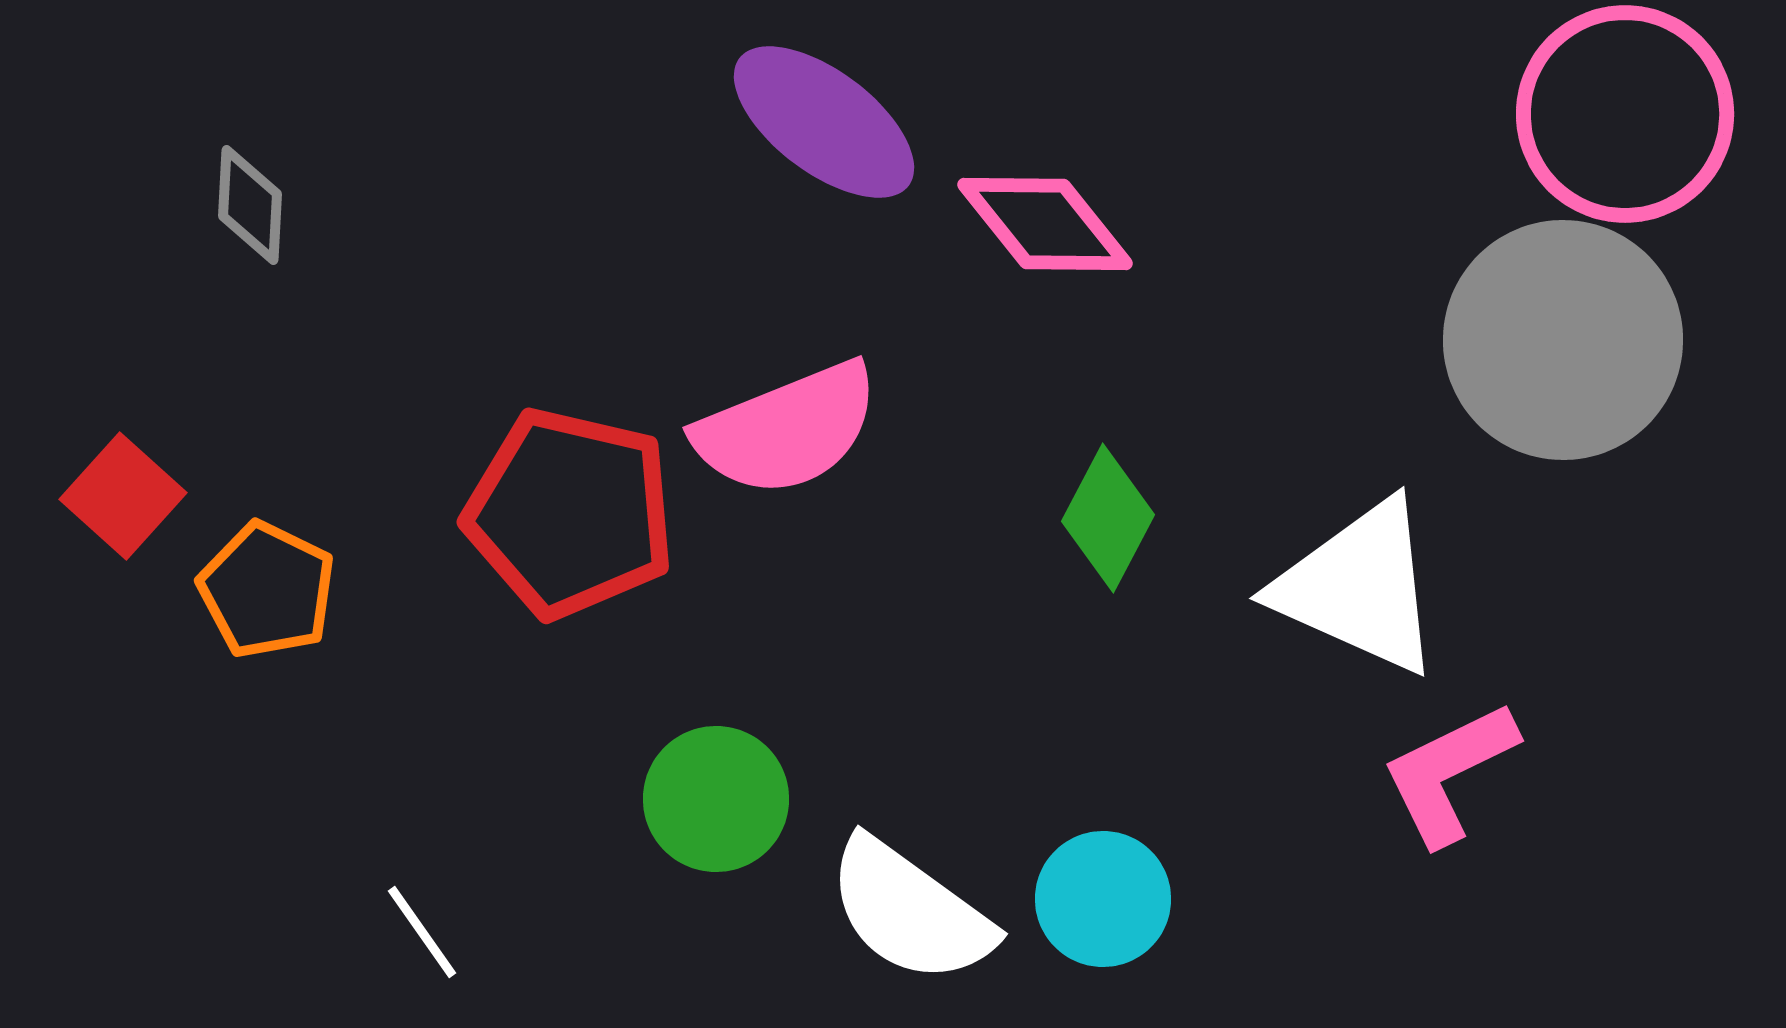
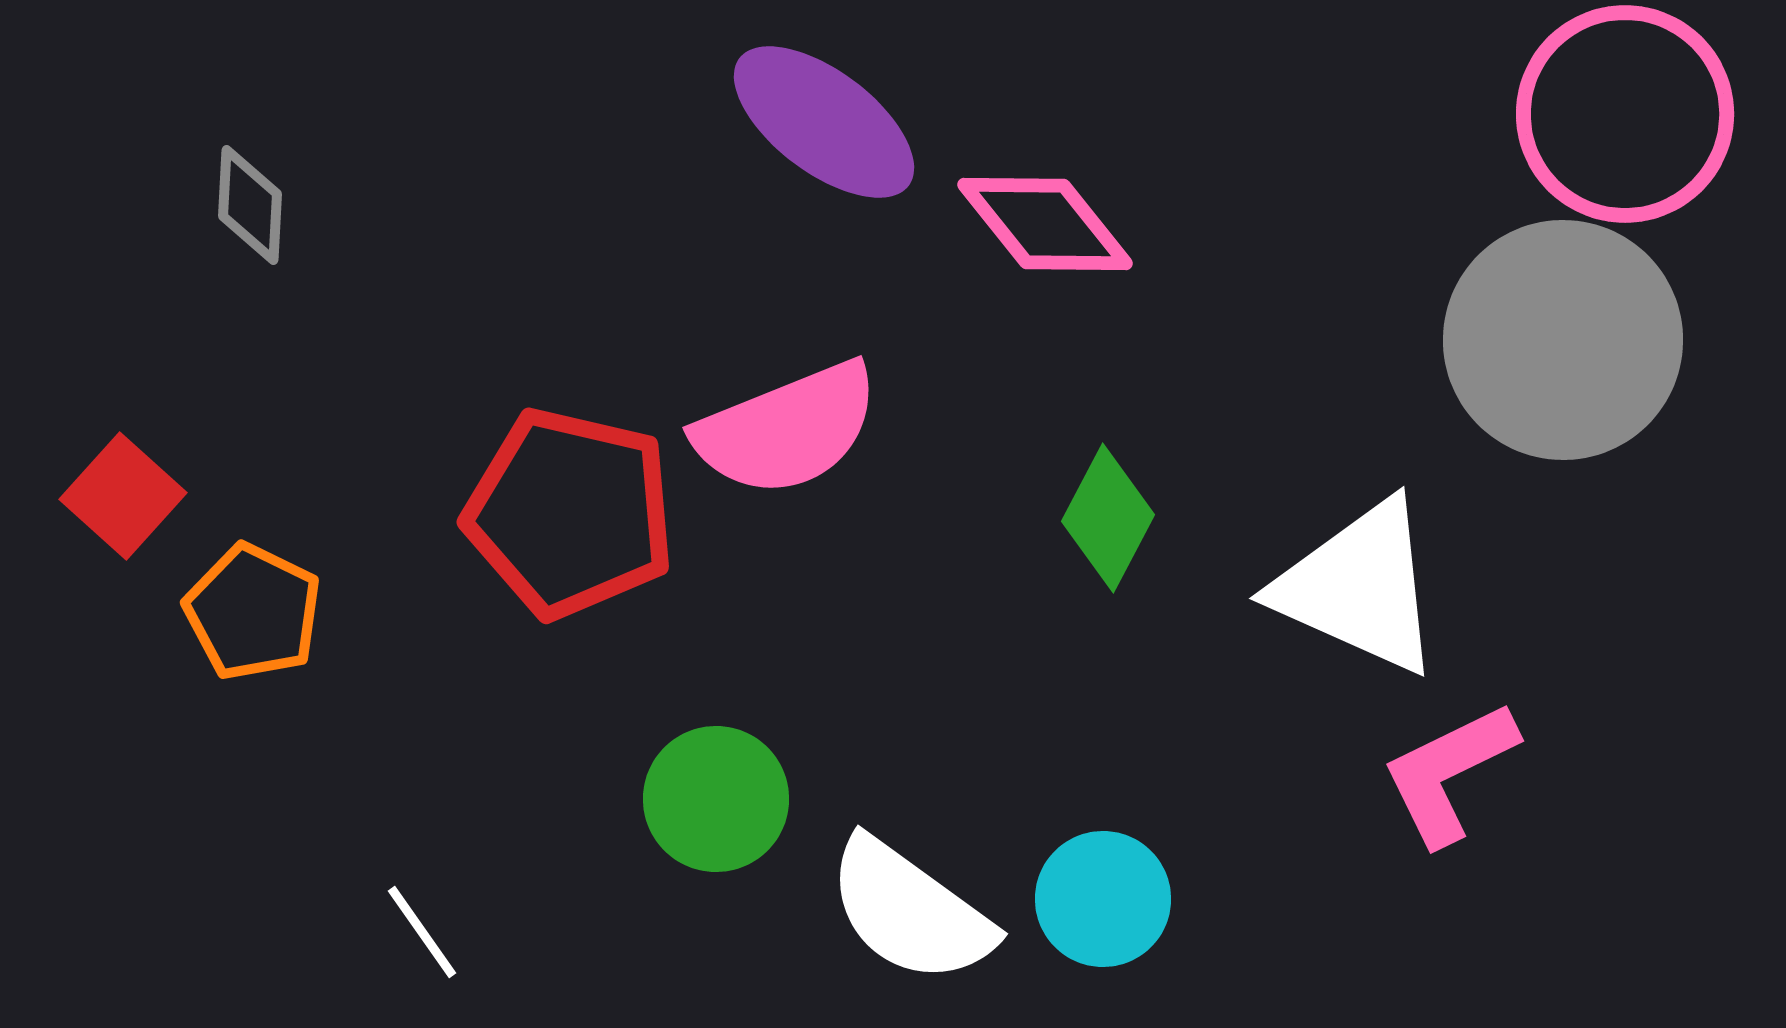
orange pentagon: moved 14 px left, 22 px down
